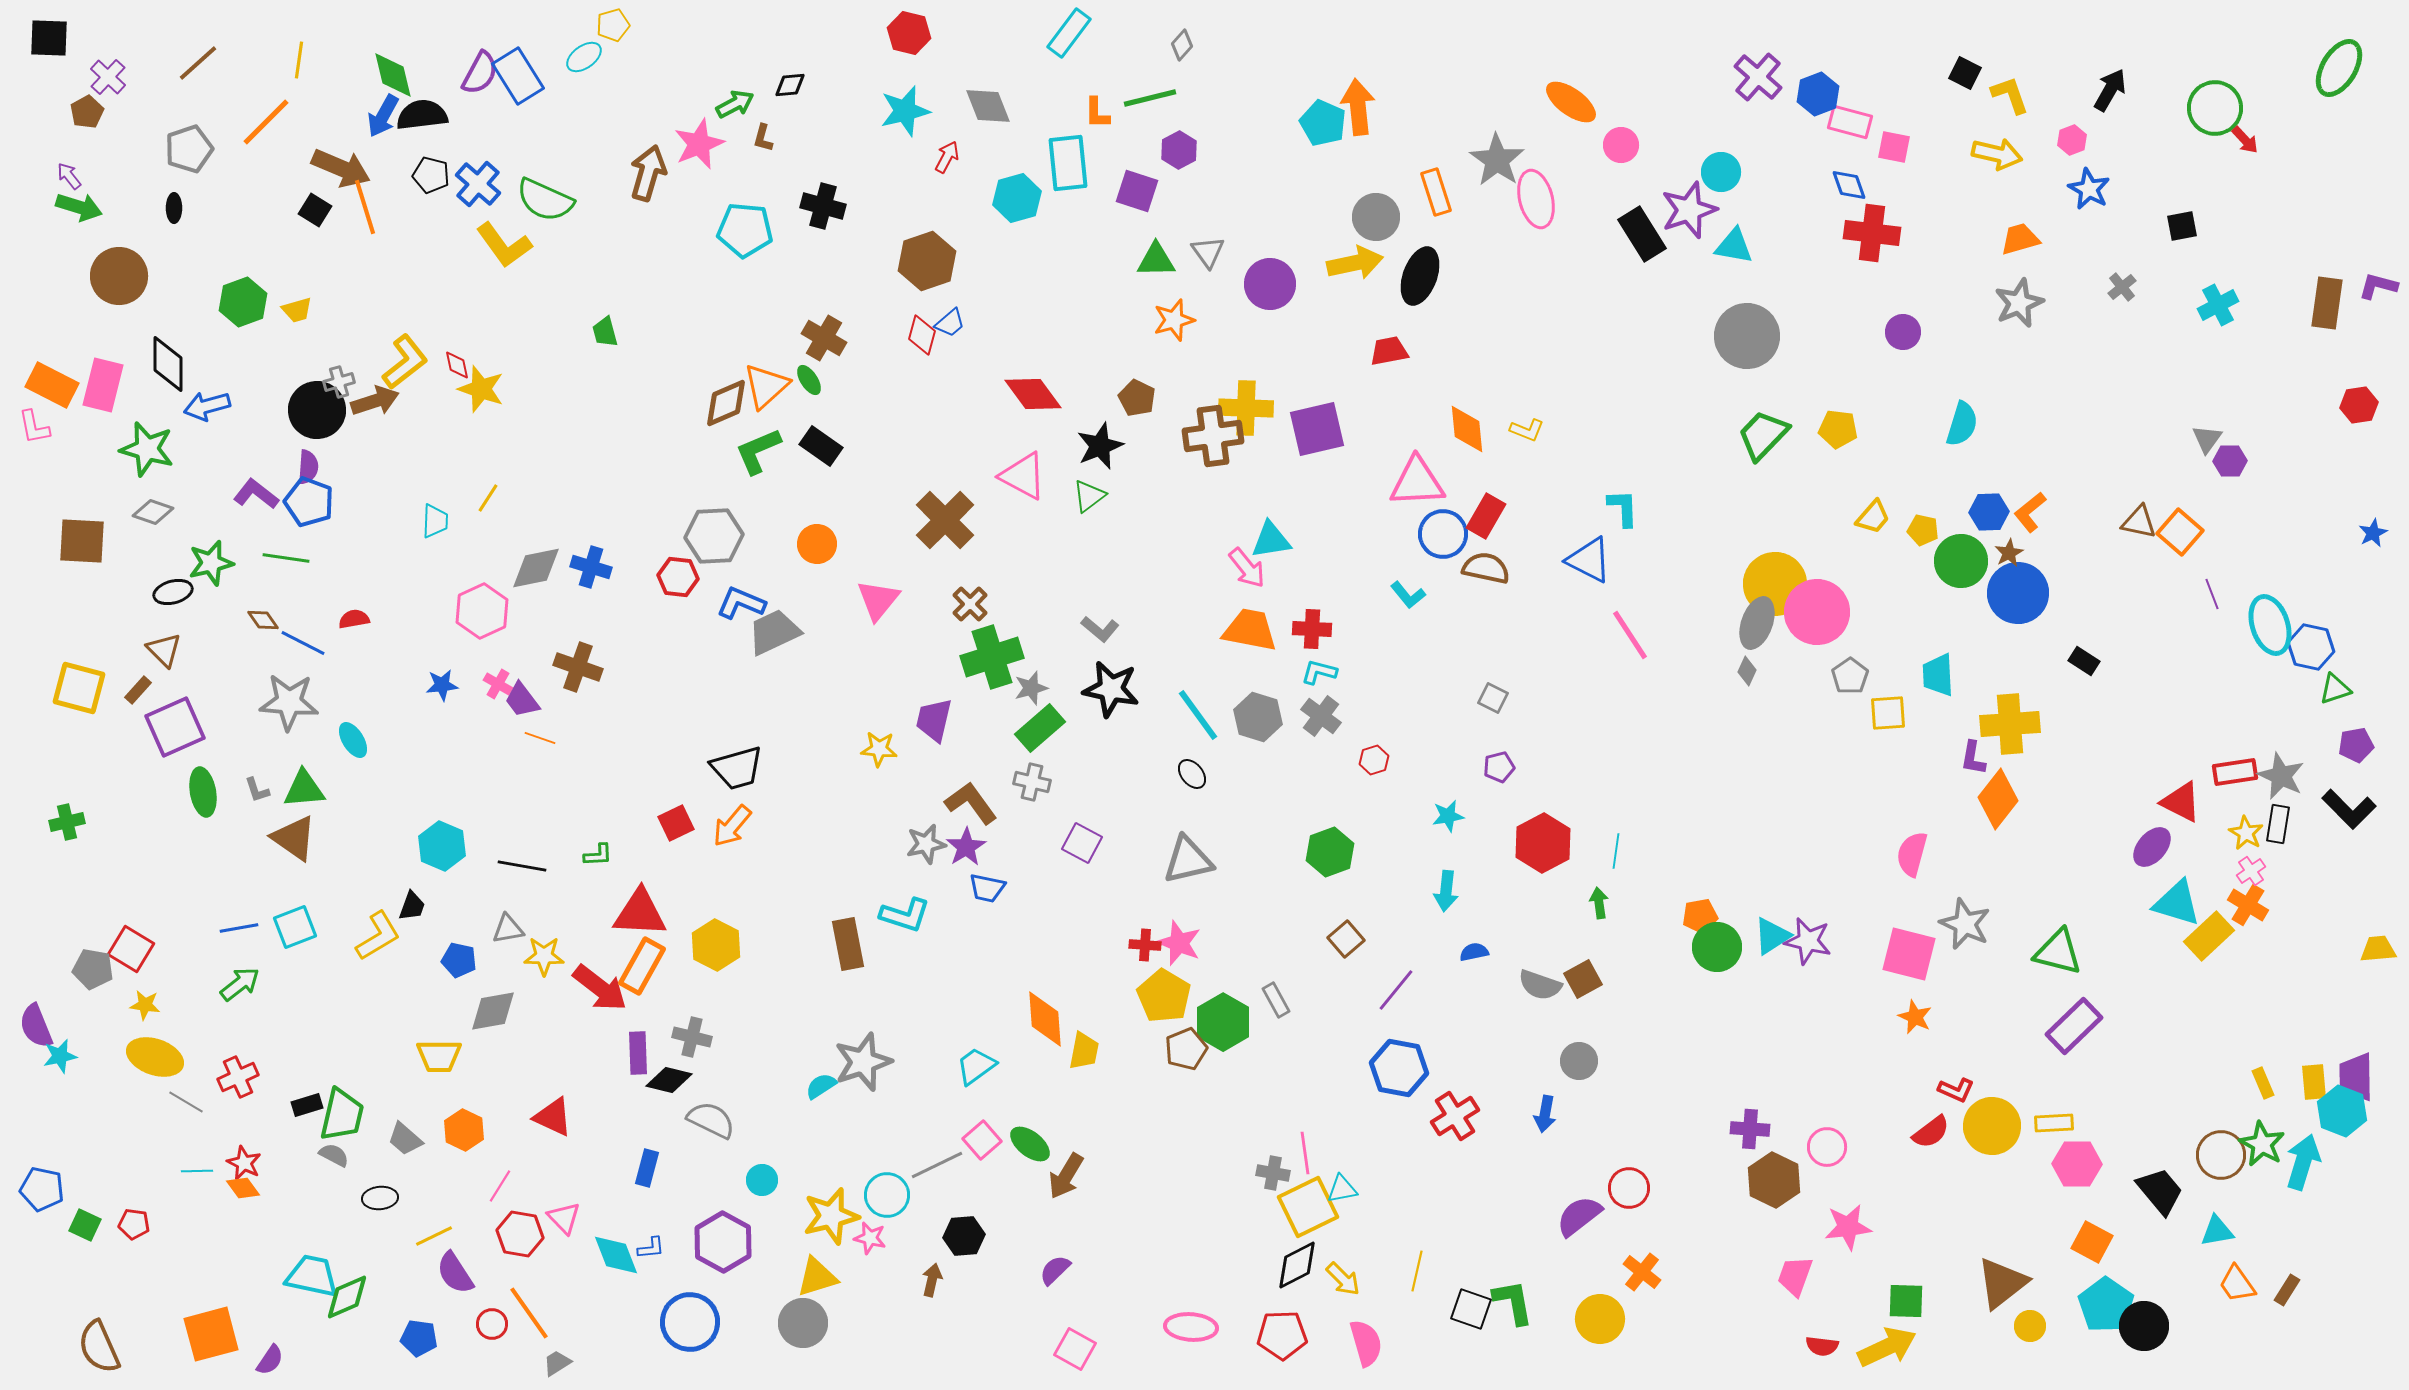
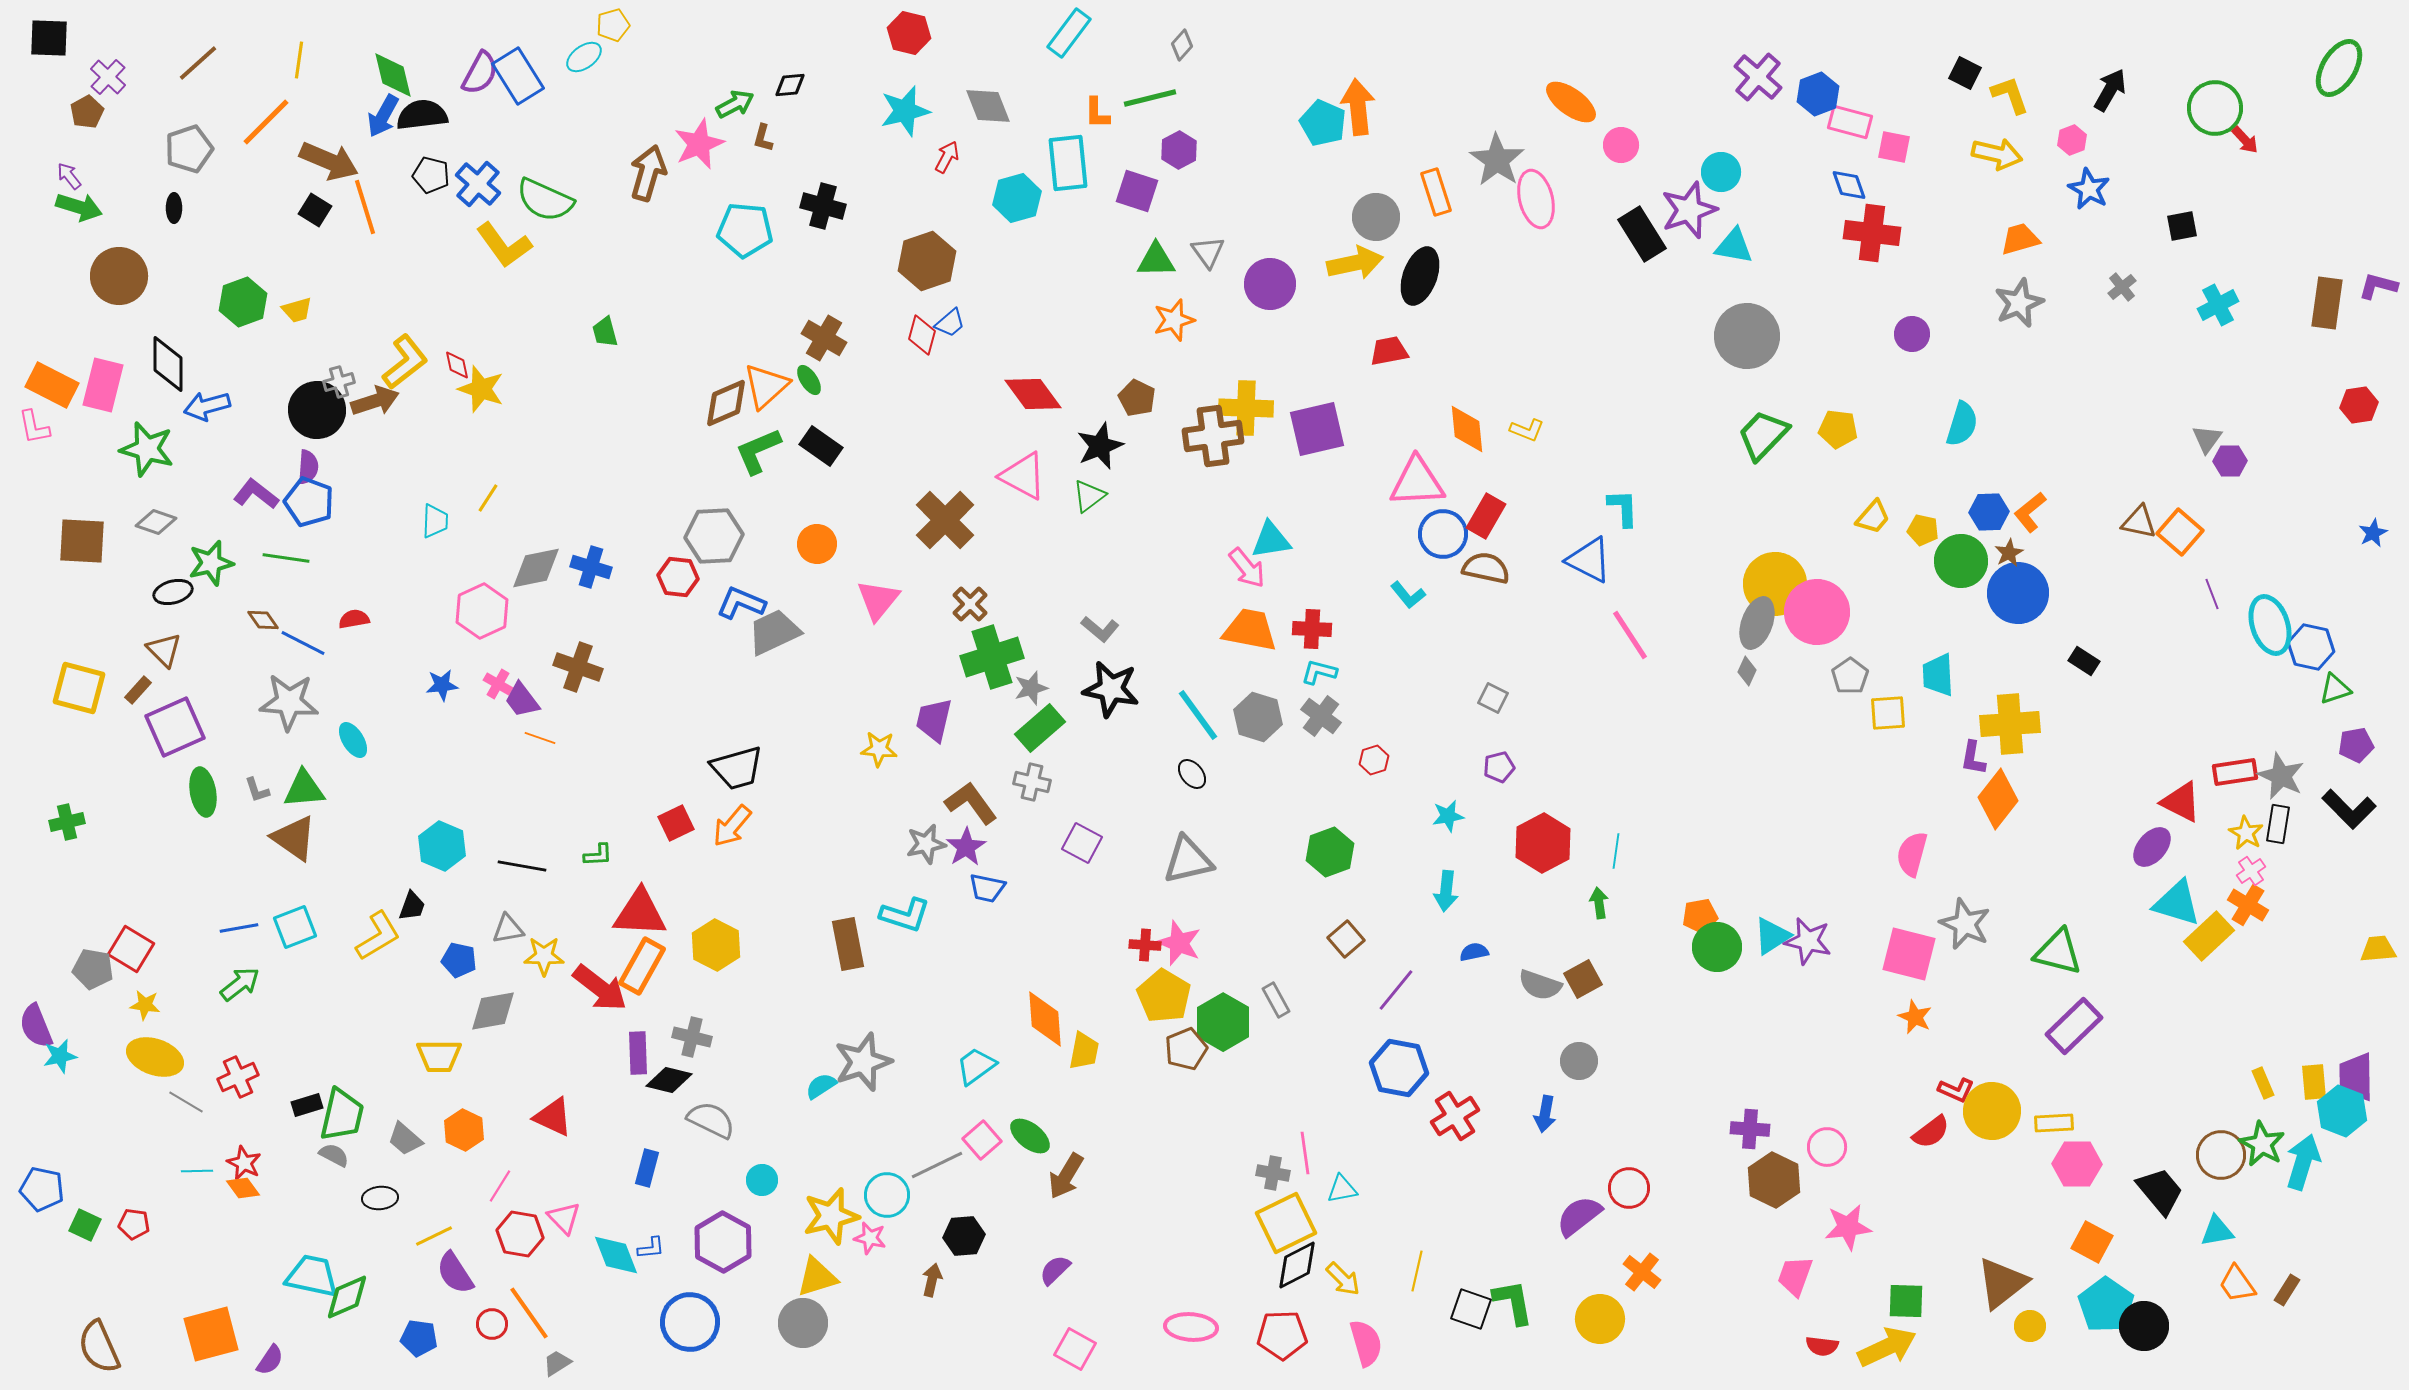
brown arrow at (341, 168): moved 12 px left, 7 px up
purple circle at (1903, 332): moved 9 px right, 2 px down
gray diamond at (153, 512): moved 3 px right, 10 px down
yellow circle at (1992, 1126): moved 15 px up
green ellipse at (1030, 1144): moved 8 px up
yellow square at (1308, 1207): moved 22 px left, 16 px down
